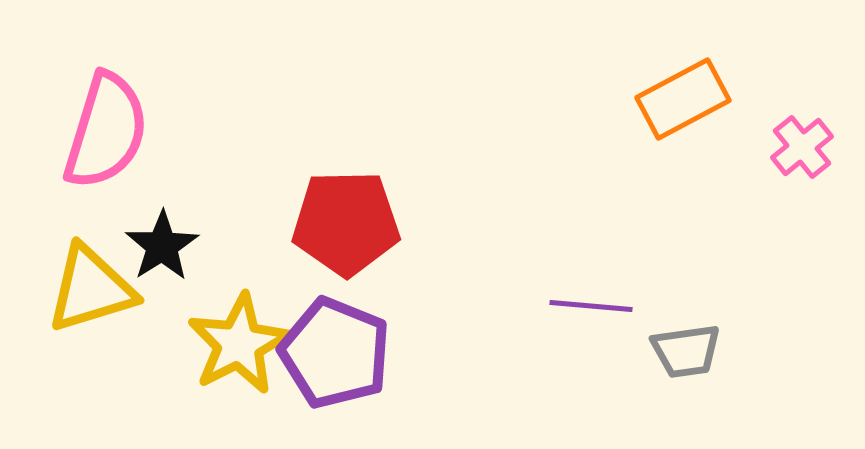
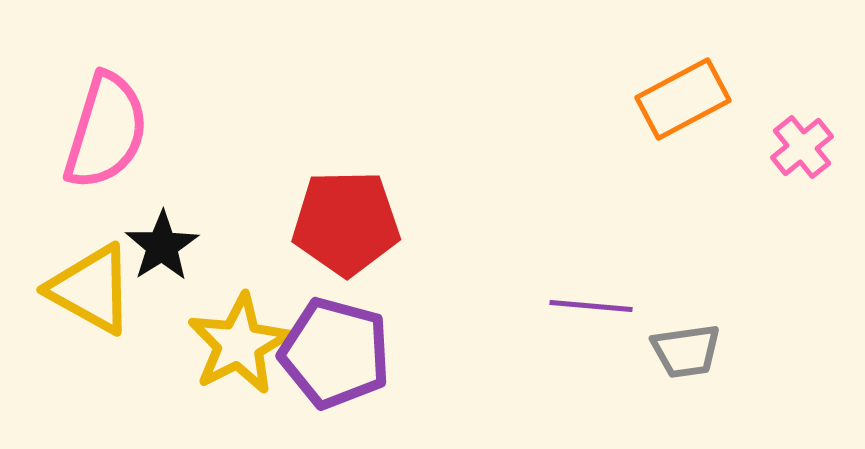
yellow triangle: rotated 46 degrees clockwise
purple pentagon: rotated 7 degrees counterclockwise
